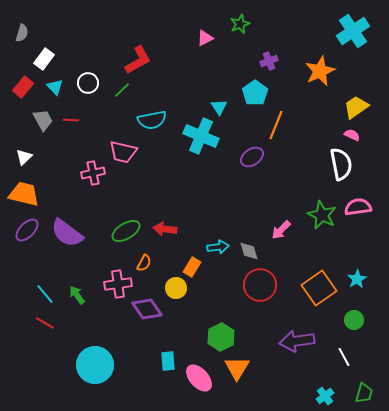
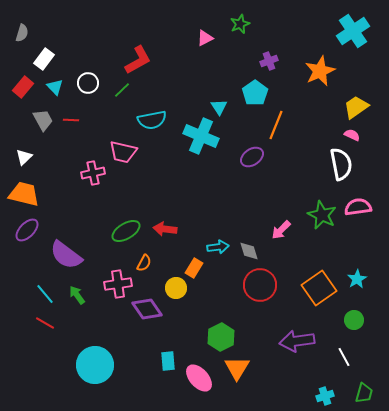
purple semicircle at (67, 233): moved 1 px left, 22 px down
orange rectangle at (192, 267): moved 2 px right, 1 px down
cyan cross at (325, 396): rotated 18 degrees clockwise
